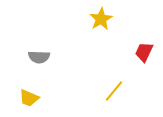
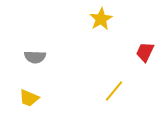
red trapezoid: moved 1 px right
gray semicircle: moved 4 px left
